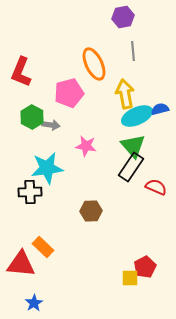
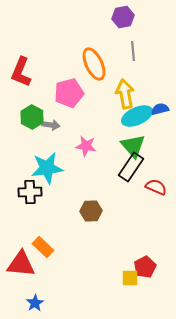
blue star: moved 1 px right
